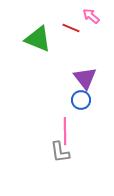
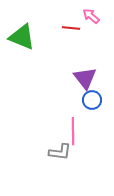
red line: rotated 18 degrees counterclockwise
green triangle: moved 16 px left, 2 px up
blue circle: moved 11 px right
pink line: moved 8 px right
gray L-shape: rotated 75 degrees counterclockwise
